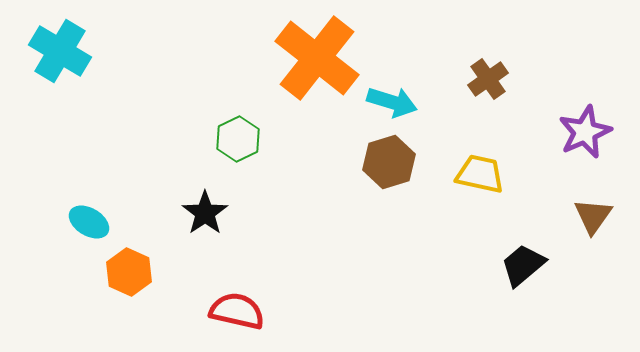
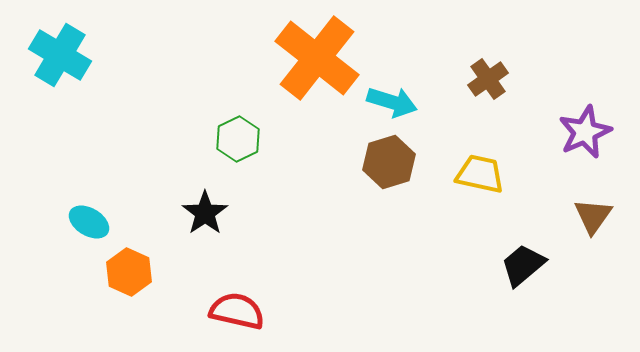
cyan cross: moved 4 px down
